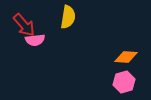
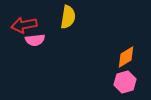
red arrow: rotated 120 degrees clockwise
orange diamond: rotated 35 degrees counterclockwise
pink hexagon: moved 1 px right
